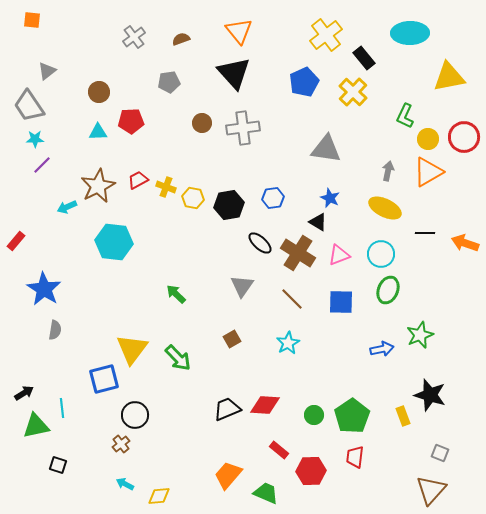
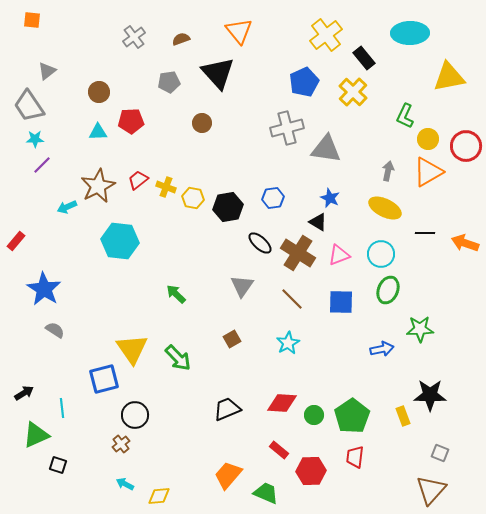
black triangle at (234, 73): moved 16 px left
gray cross at (243, 128): moved 44 px right; rotated 8 degrees counterclockwise
red circle at (464, 137): moved 2 px right, 9 px down
red trapezoid at (138, 180): rotated 10 degrees counterclockwise
black hexagon at (229, 205): moved 1 px left, 2 px down
cyan hexagon at (114, 242): moved 6 px right, 1 px up
gray semicircle at (55, 330): rotated 66 degrees counterclockwise
green star at (420, 335): moved 6 px up; rotated 20 degrees clockwise
yellow triangle at (132, 349): rotated 12 degrees counterclockwise
black star at (430, 395): rotated 16 degrees counterclockwise
red diamond at (265, 405): moved 17 px right, 2 px up
green triangle at (36, 426): moved 9 px down; rotated 12 degrees counterclockwise
